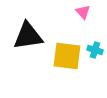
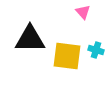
black triangle: moved 2 px right, 3 px down; rotated 8 degrees clockwise
cyan cross: moved 1 px right
